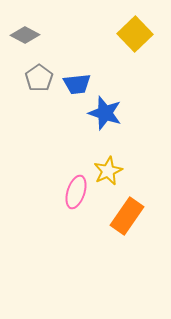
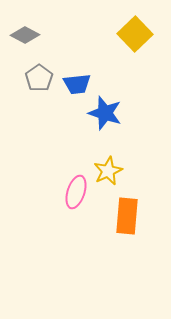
orange rectangle: rotated 30 degrees counterclockwise
